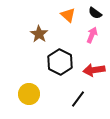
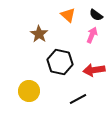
black semicircle: moved 1 px right, 2 px down
black hexagon: rotated 15 degrees counterclockwise
yellow circle: moved 3 px up
black line: rotated 24 degrees clockwise
